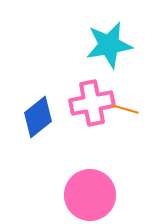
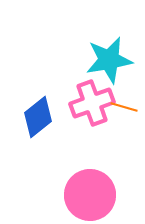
cyan star: moved 15 px down
pink cross: rotated 9 degrees counterclockwise
orange line: moved 1 px left, 2 px up
